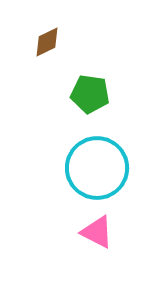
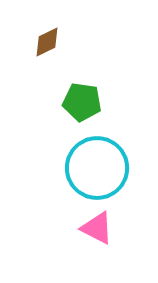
green pentagon: moved 8 px left, 8 px down
pink triangle: moved 4 px up
